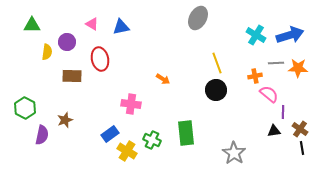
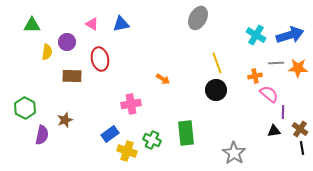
blue triangle: moved 3 px up
pink cross: rotated 18 degrees counterclockwise
yellow cross: rotated 12 degrees counterclockwise
